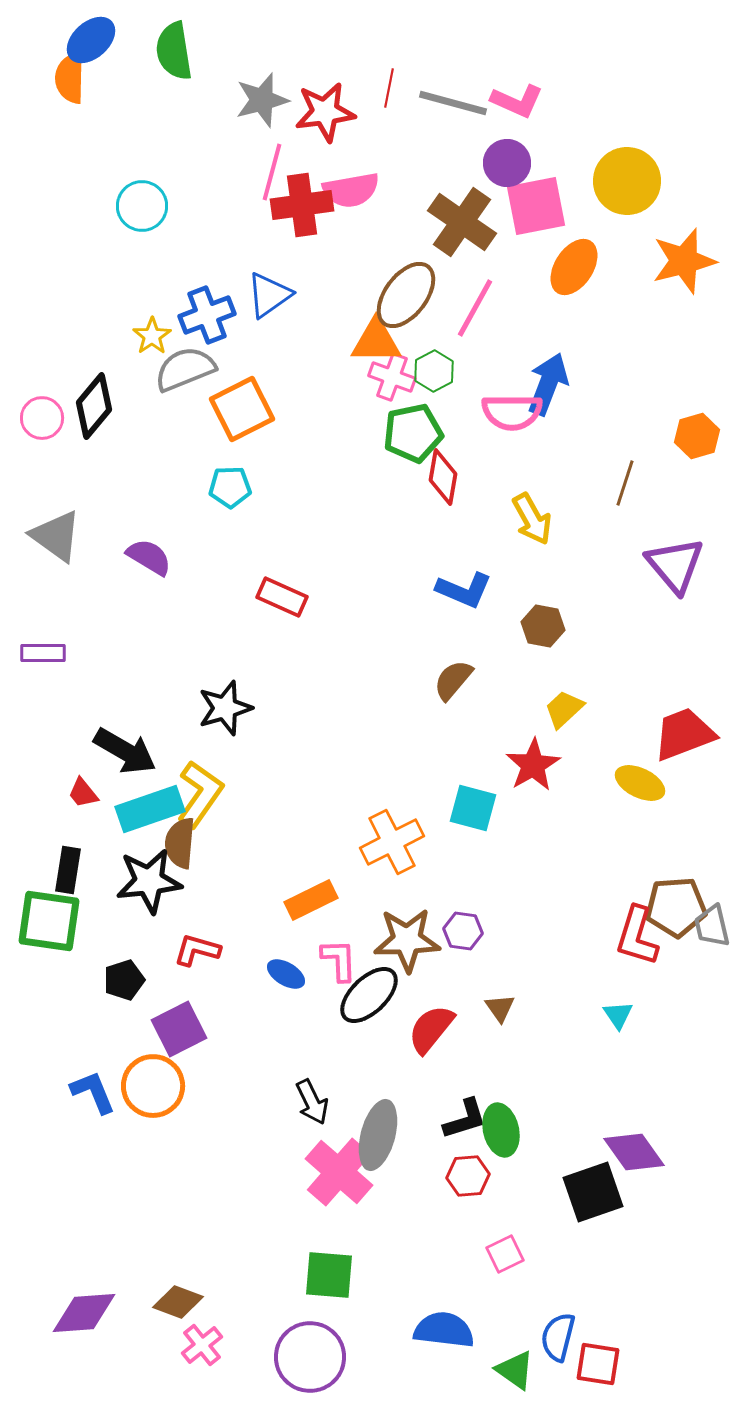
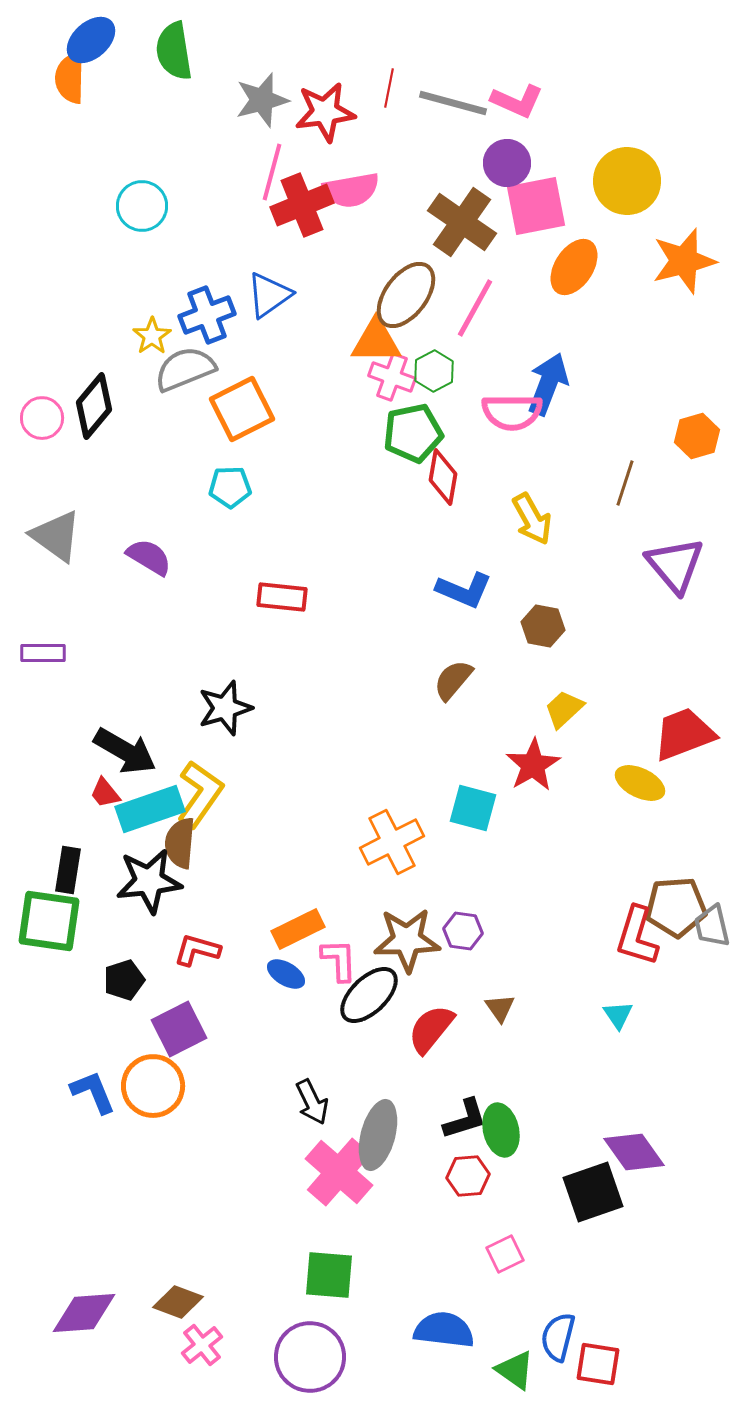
red cross at (302, 205): rotated 14 degrees counterclockwise
red rectangle at (282, 597): rotated 18 degrees counterclockwise
red trapezoid at (83, 793): moved 22 px right
orange rectangle at (311, 900): moved 13 px left, 29 px down
